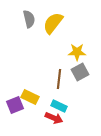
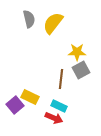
gray square: moved 1 px right, 2 px up
brown line: moved 2 px right
purple square: rotated 18 degrees counterclockwise
